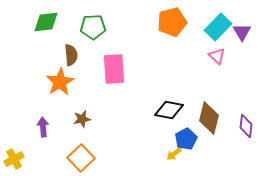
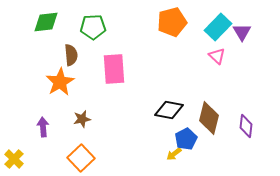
yellow cross: rotated 18 degrees counterclockwise
